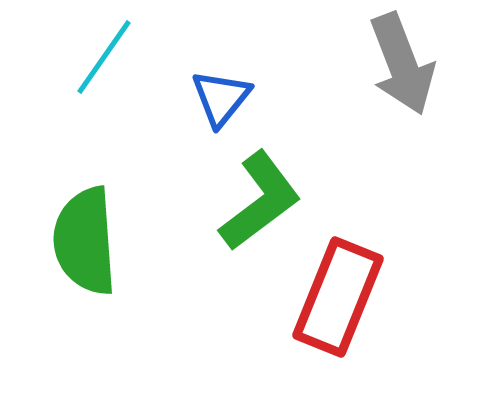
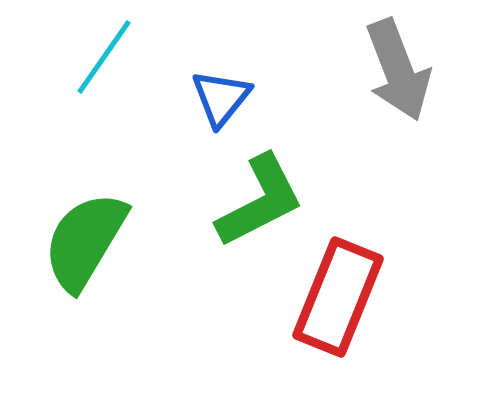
gray arrow: moved 4 px left, 6 px down
green L-shape: rotated 10 degrees clockwise
green semicircle: rotated 35 degrees clockwise
